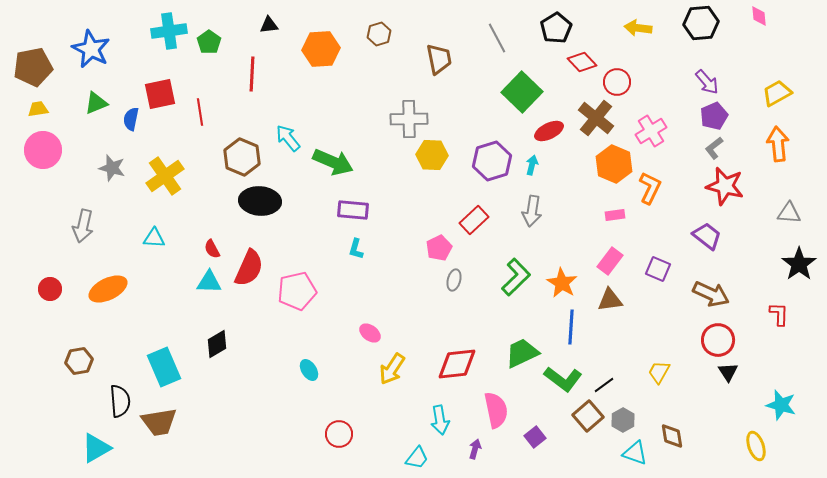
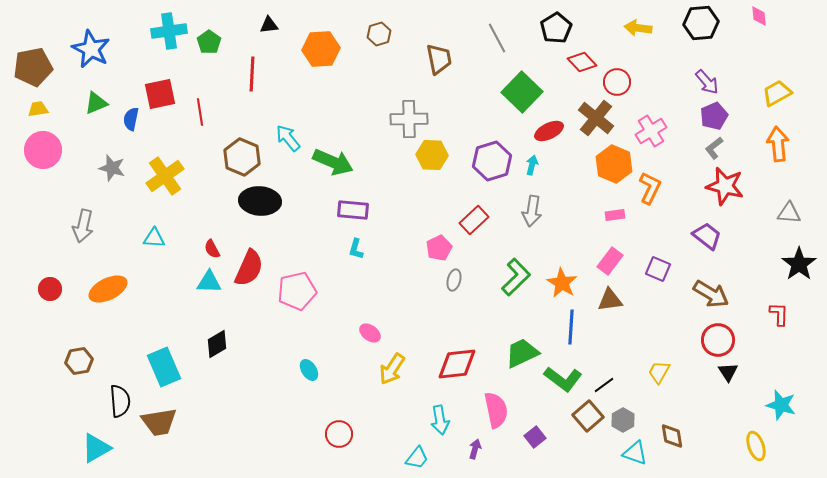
brown arrow at (711, 294): rotated 6 degrees clockwise
